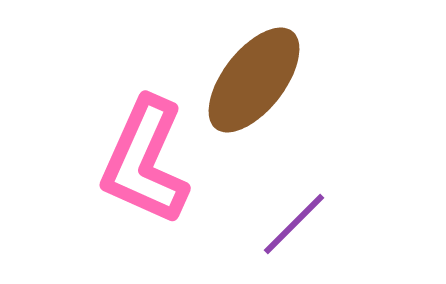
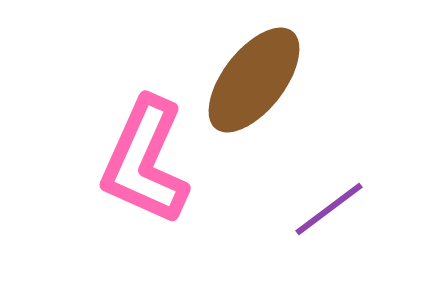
purple line: moved 35 px right, 15 px up; rotated 8 degrees clockwise
